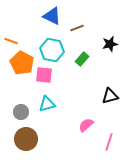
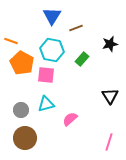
blue triangle: rotated 36 degrees clockwise
brown line: moved 1 px left
pink square: moved 2 px right
black triangle: rotated 48 degrees counterclockwise
cyan triangle: moved 1 px left
gray circle: moved 2 px up
pink semicircle: moved 16 px left, 6 px up
brown circle: moved 1 px left, 1 px up
